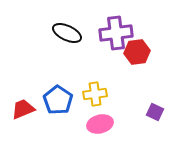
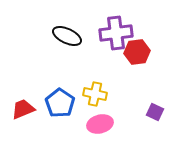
black ellipse: moved 3 px down
yellow cross: rotated 20 degrees clockwise
blue pentagon: moved 2 px right, 3 px down
